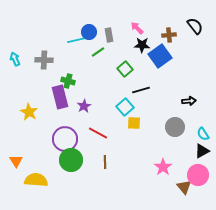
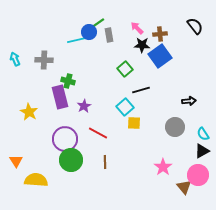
brown cross: moved 9 px left, 1 px up
green line: moved 29 px up
